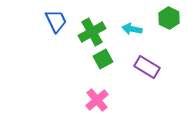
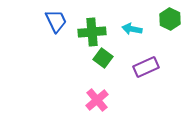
green hexagon: moved 1 px right, 1 px down
green cross: rotated 24 degrees clockwise
green square: moved 1 px up; rotated 24 degrees counterclockwise
purple rectangle: moved 1 px left; rotated 55 degrees counterclockwise
